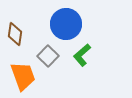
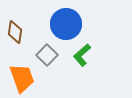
brown diamond: moved 2 px up
gray square: moved 1 px left, 1 px up
orange trapezoid: moved 1 px left, 2 px down
